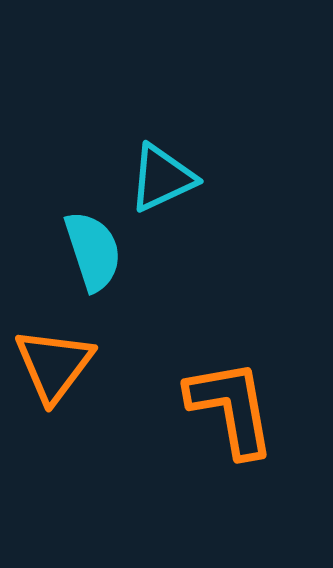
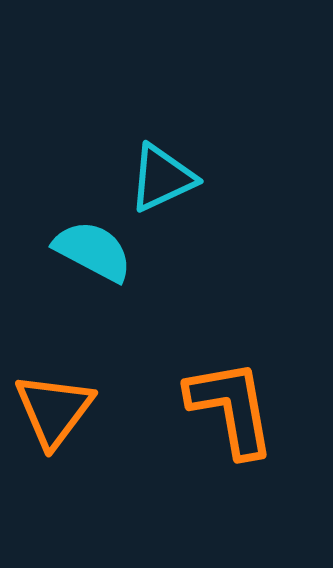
cyan semicircle: rotated 44 degrees counterclockwise
orange triangle: moved 45 px down
